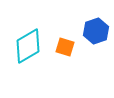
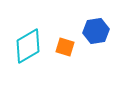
blue hexagon: rotated 10 degrees clockwise
